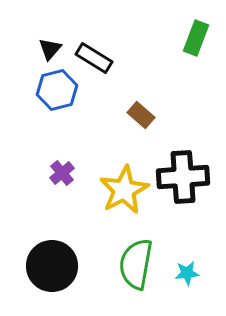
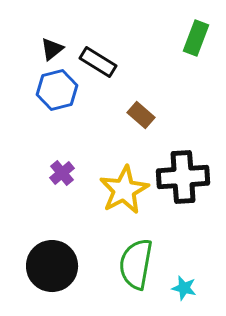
black triangle: moved 2 px right; rotated 10 degrees clockwise
black rectangle: moved 4 px right, 4 px down
cyan star: moved 3 px left, 15 px down; rotated 20 degrees clockwise
